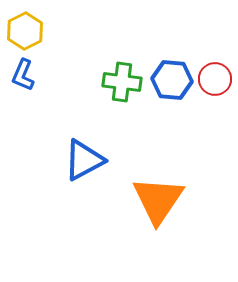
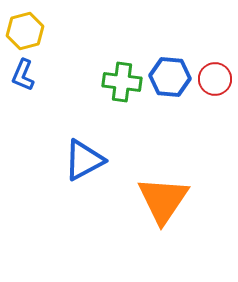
yellow hexagon: rotated 12 degrees clockwise
blue hexagon: moved 2 px left, 3 px up
orange triangle: moved 5 px right
